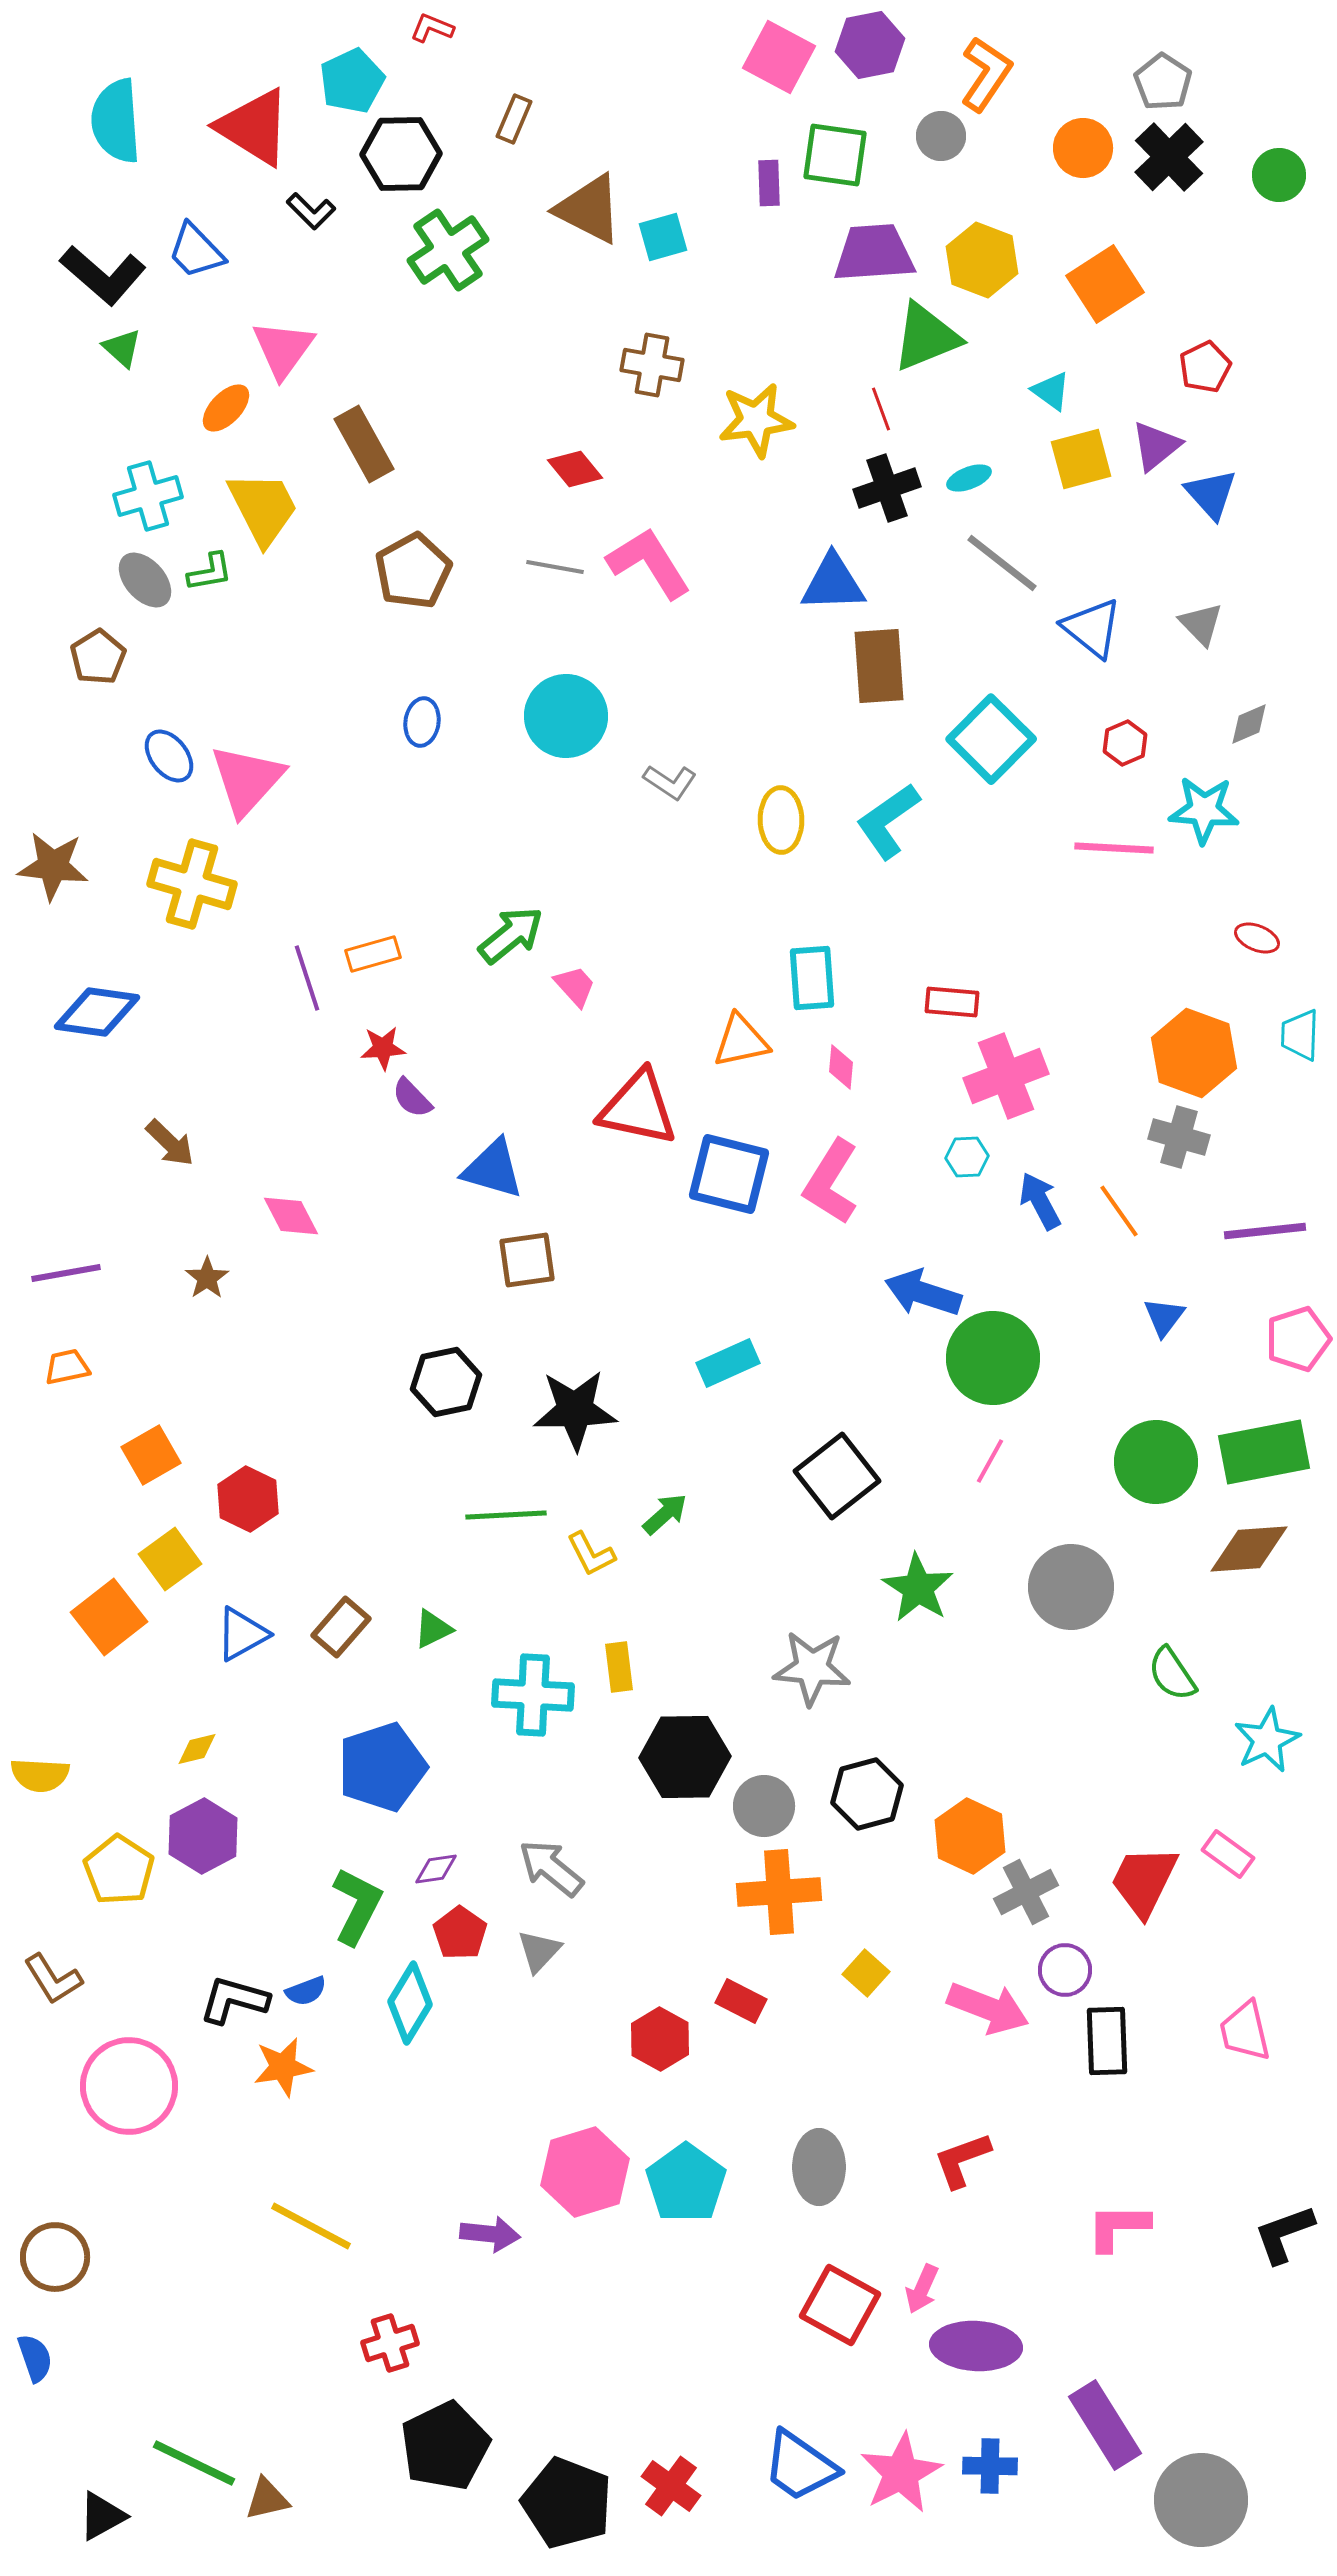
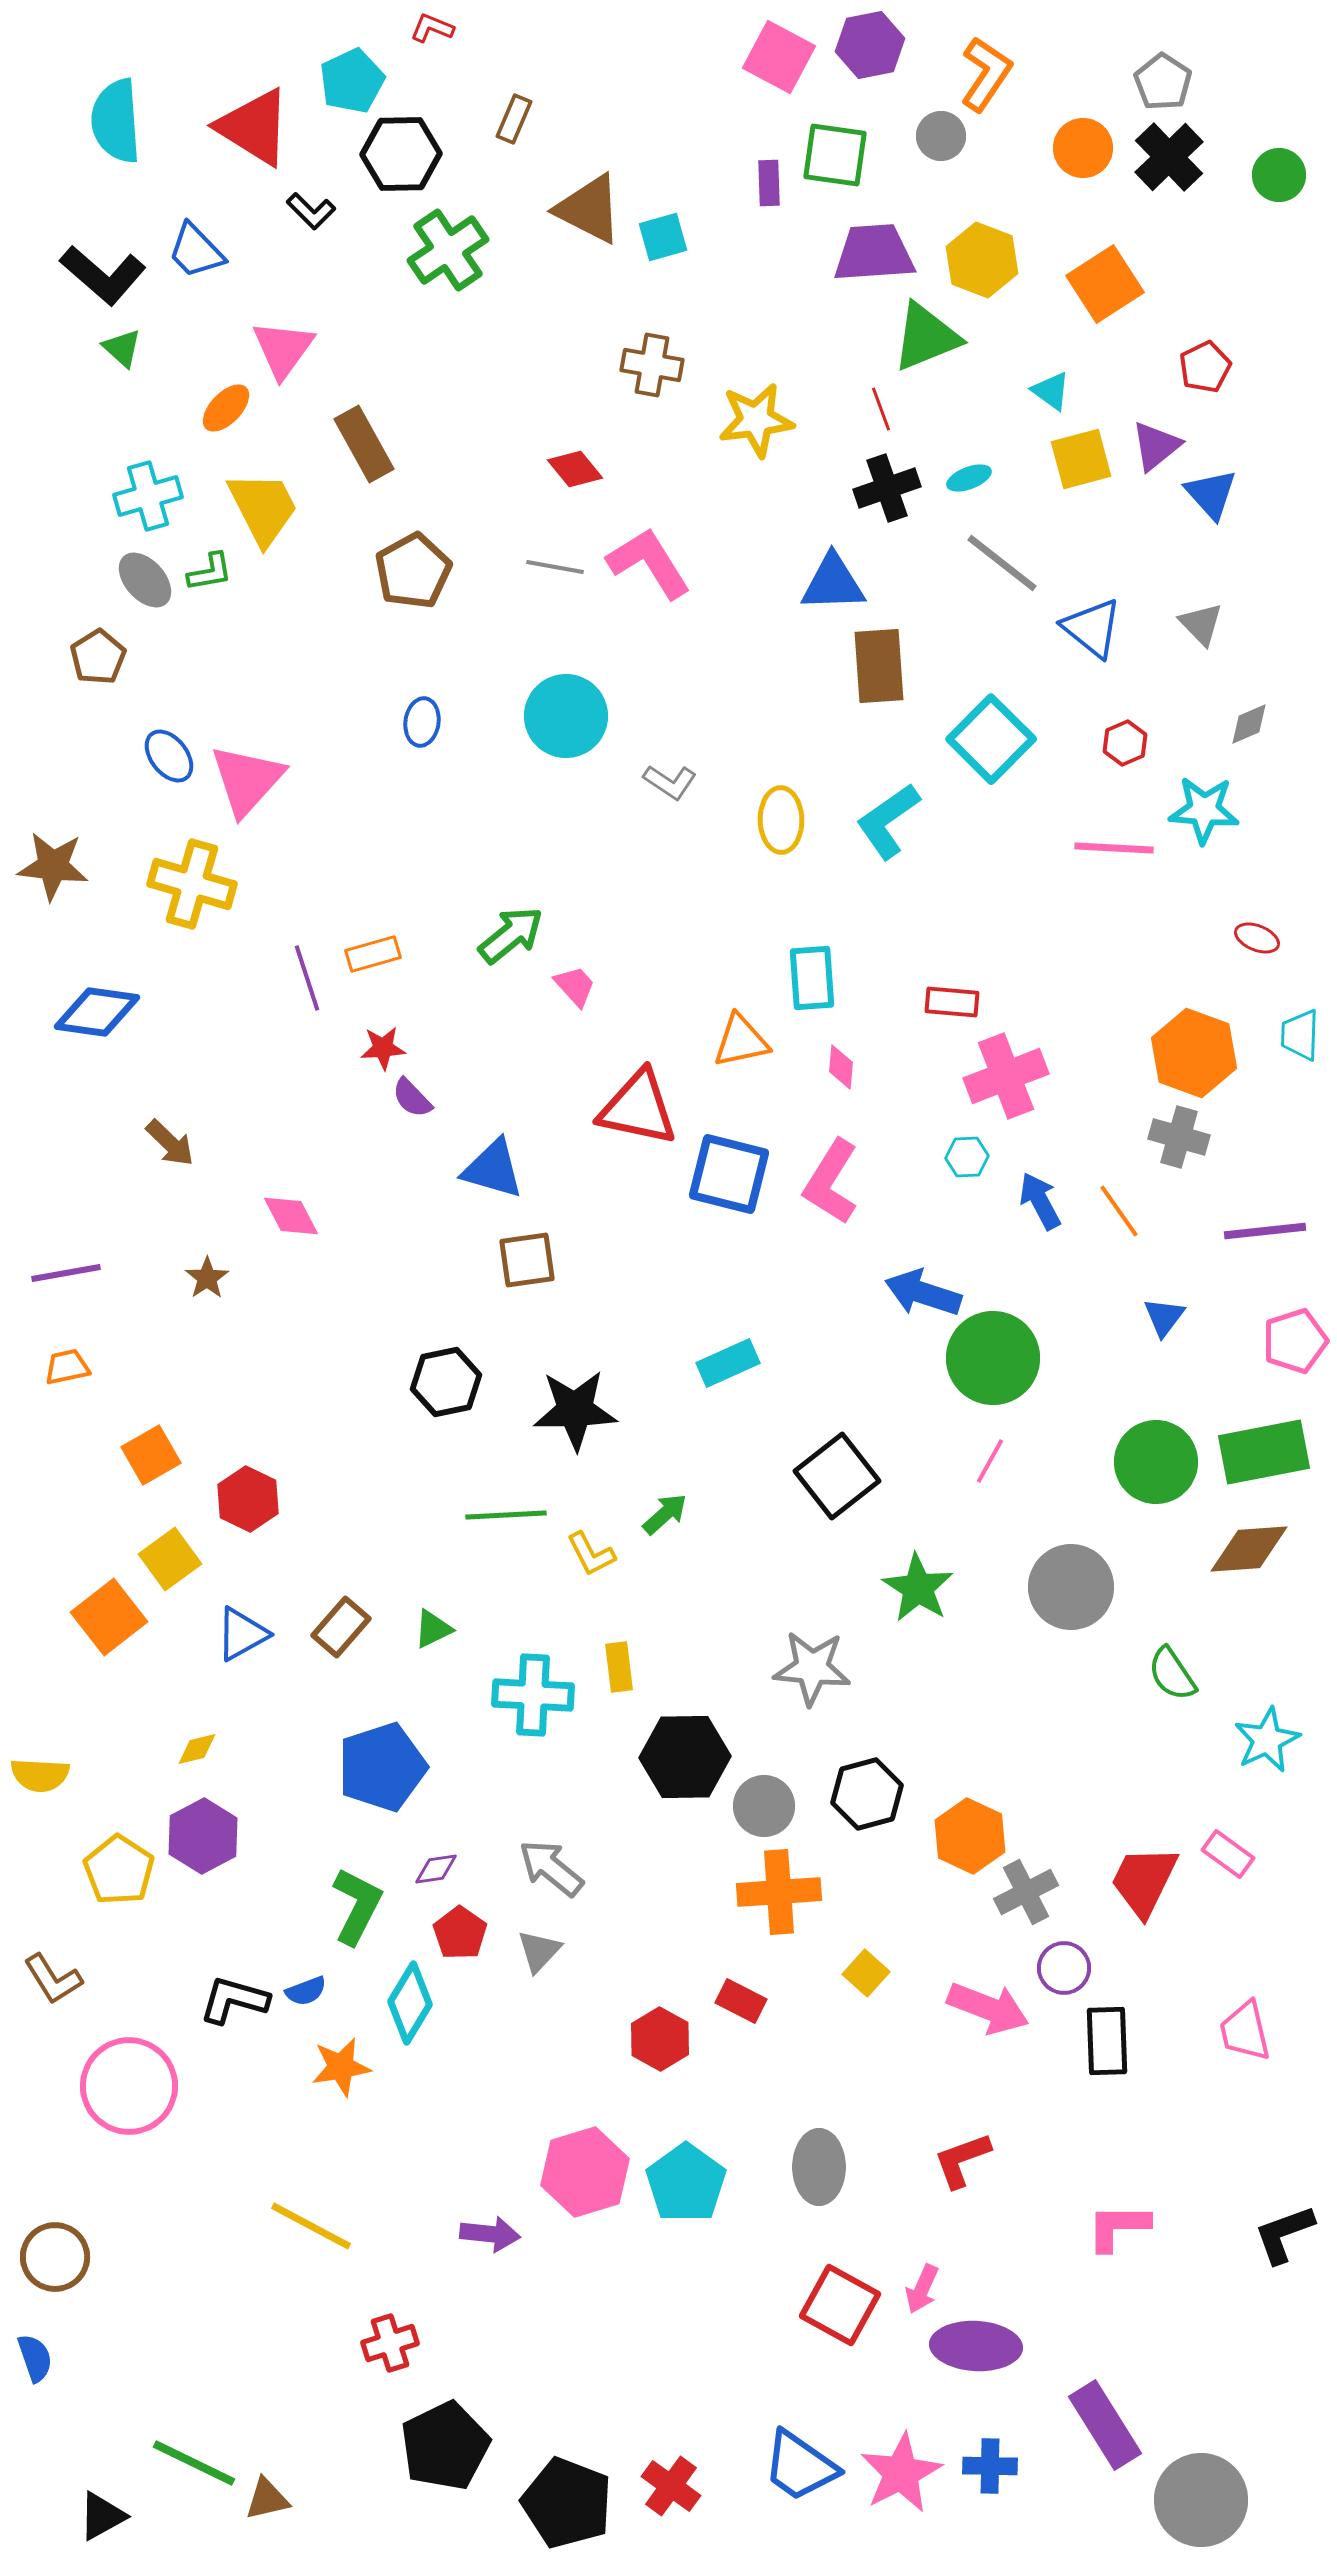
pink pentagon at (1298, 1339): moved 3 px left, 2 px down
purple circle at (1065, 1970): moved 1 px left, 2 px up
orange star at (283, 2067): moved 58 px right
